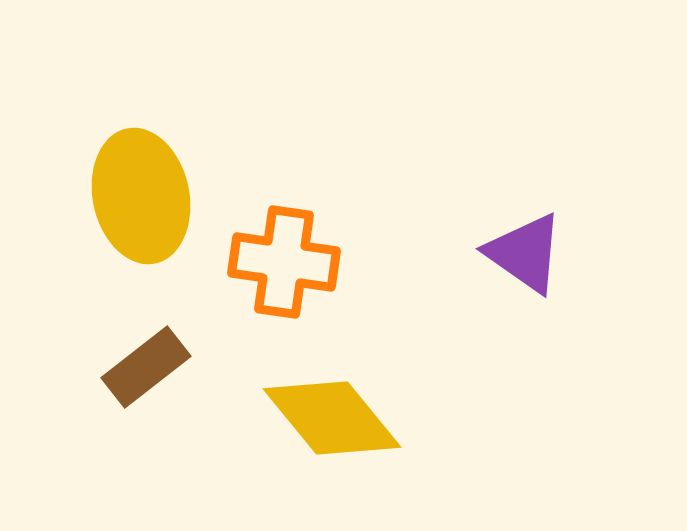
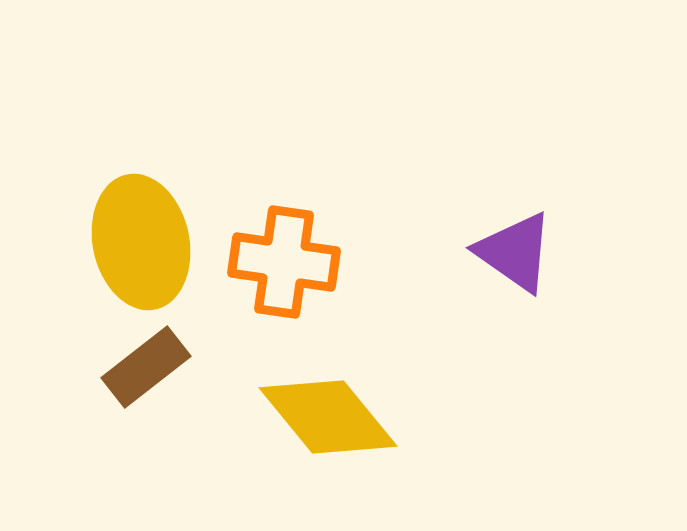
yellow ellipse: moved 46 px down
purple triangle: moved 10 px left, 1 px up
yellow diamond: moved 4 px left, 1 px up
